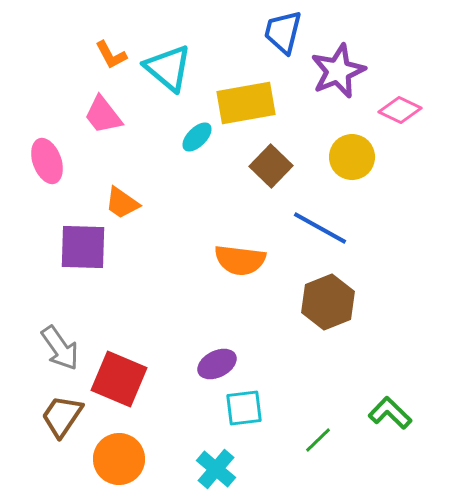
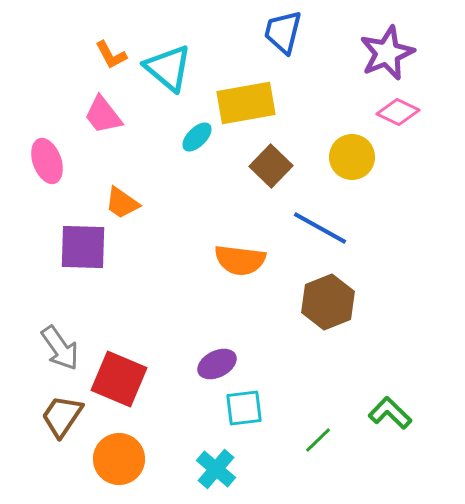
purple star: moved 49 px right, 18 px up
pink diamond: moved 2 px left, 2 px down
